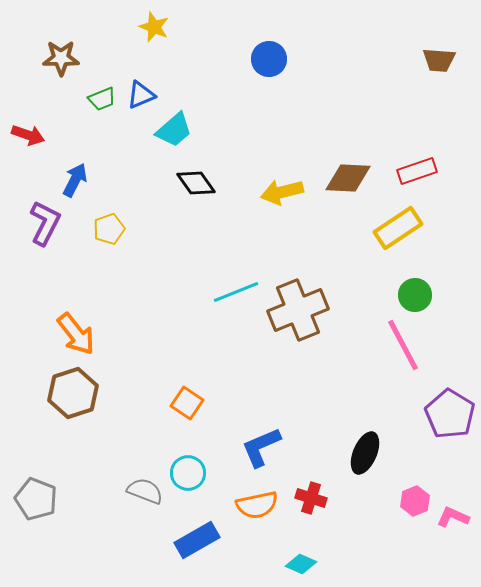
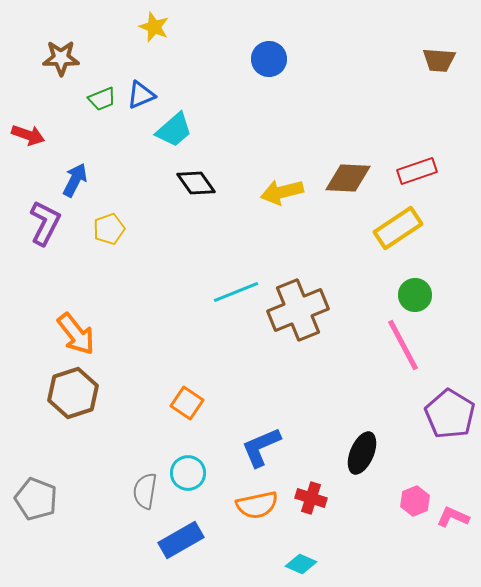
black ellipse: moved 3 px left
gray semicircle: rotated 102 degrees counterclockwise
blue rectangle: moved 16 px left
